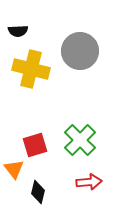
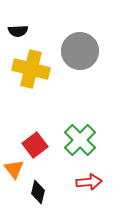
red square: rotated 20 degrees counterclockwise
